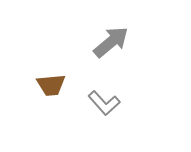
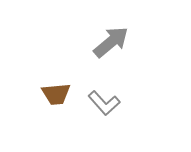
brown trapezoid: moved 5 px right, 9 px down
